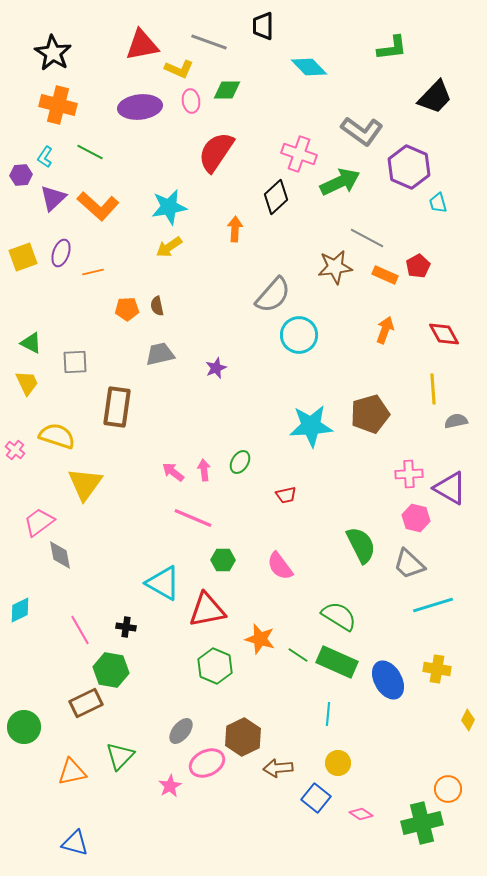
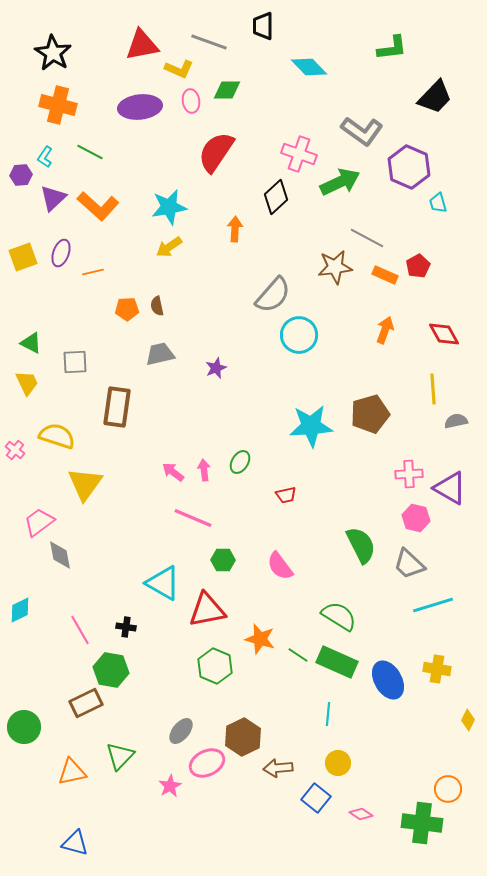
green cross at (422, 823): rotated 21 degrees clockwise
